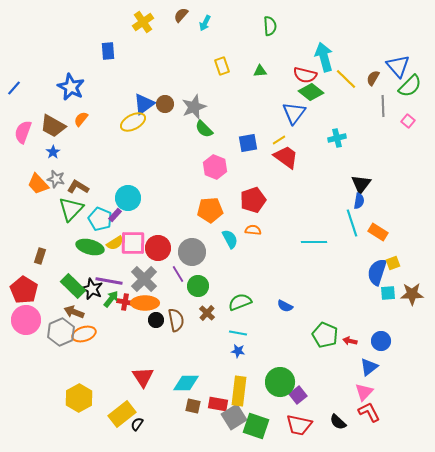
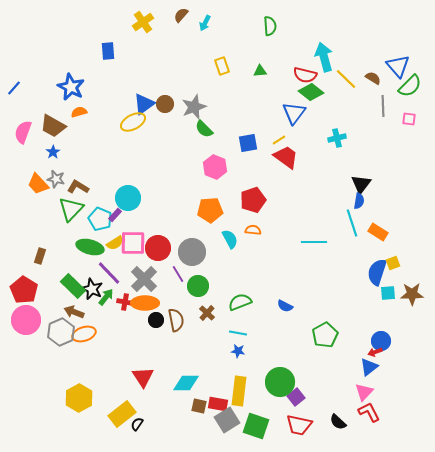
brown semicircle at (373, 78): rotated 91 degrees clockwise
orange semicircle at (81, 119): moved 2 px left, 7 px up; rotated 35 degrees clockwise
pink square at (408, 121): moved 1 px right, 2 px up; rotated 32 degrees counterclockwise
purple line at (109, 281): moved 8 px up; rotated 36 degrees clockwise
green arrow at (111, 299): moved 5 px left, 2 px up
green pentagon at (325, 335): rotated 20 degrees clockwise
red arrow at (350, 341): moved 25 px right, 11 px down; rotated 32 degrees counterclockwise
purple square at (298, 395): moved 2 px left, 2 px down
brown square at (193, 406): moved 6 px right
gray square at (234, 417): moved 7 px left, 3 px down
